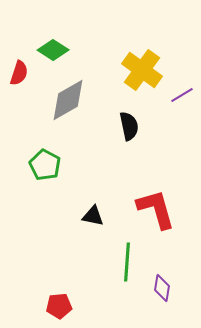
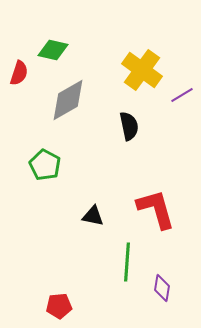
green diamond: rotated 20 degrees counterclockwise
